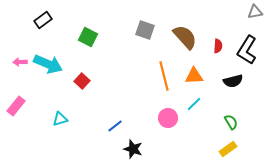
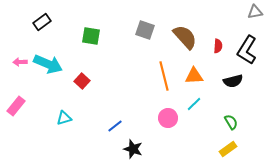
black rectangle: moved 1 px left, 2 px down
green square: moved 3 px right, 1 px up; rotated 18 degrees counterclockwise
cyan triangle: moved 4 px right, 1 px up
